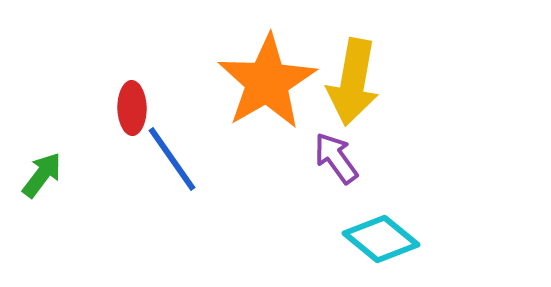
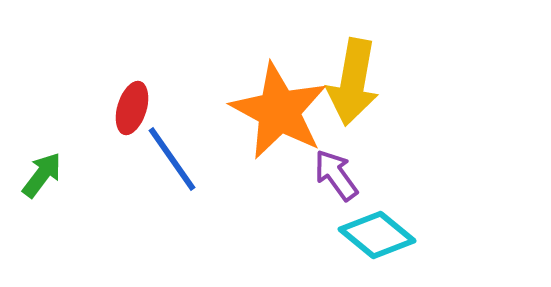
orange star: moved 12 px right, 29 px down; rotated 14 degrees counterclockwise
red ellipse: rotated 18 degrees clockwise
purple arrow: moved 17 px down
cyan diamond: moved 4 px left, 4 px up
